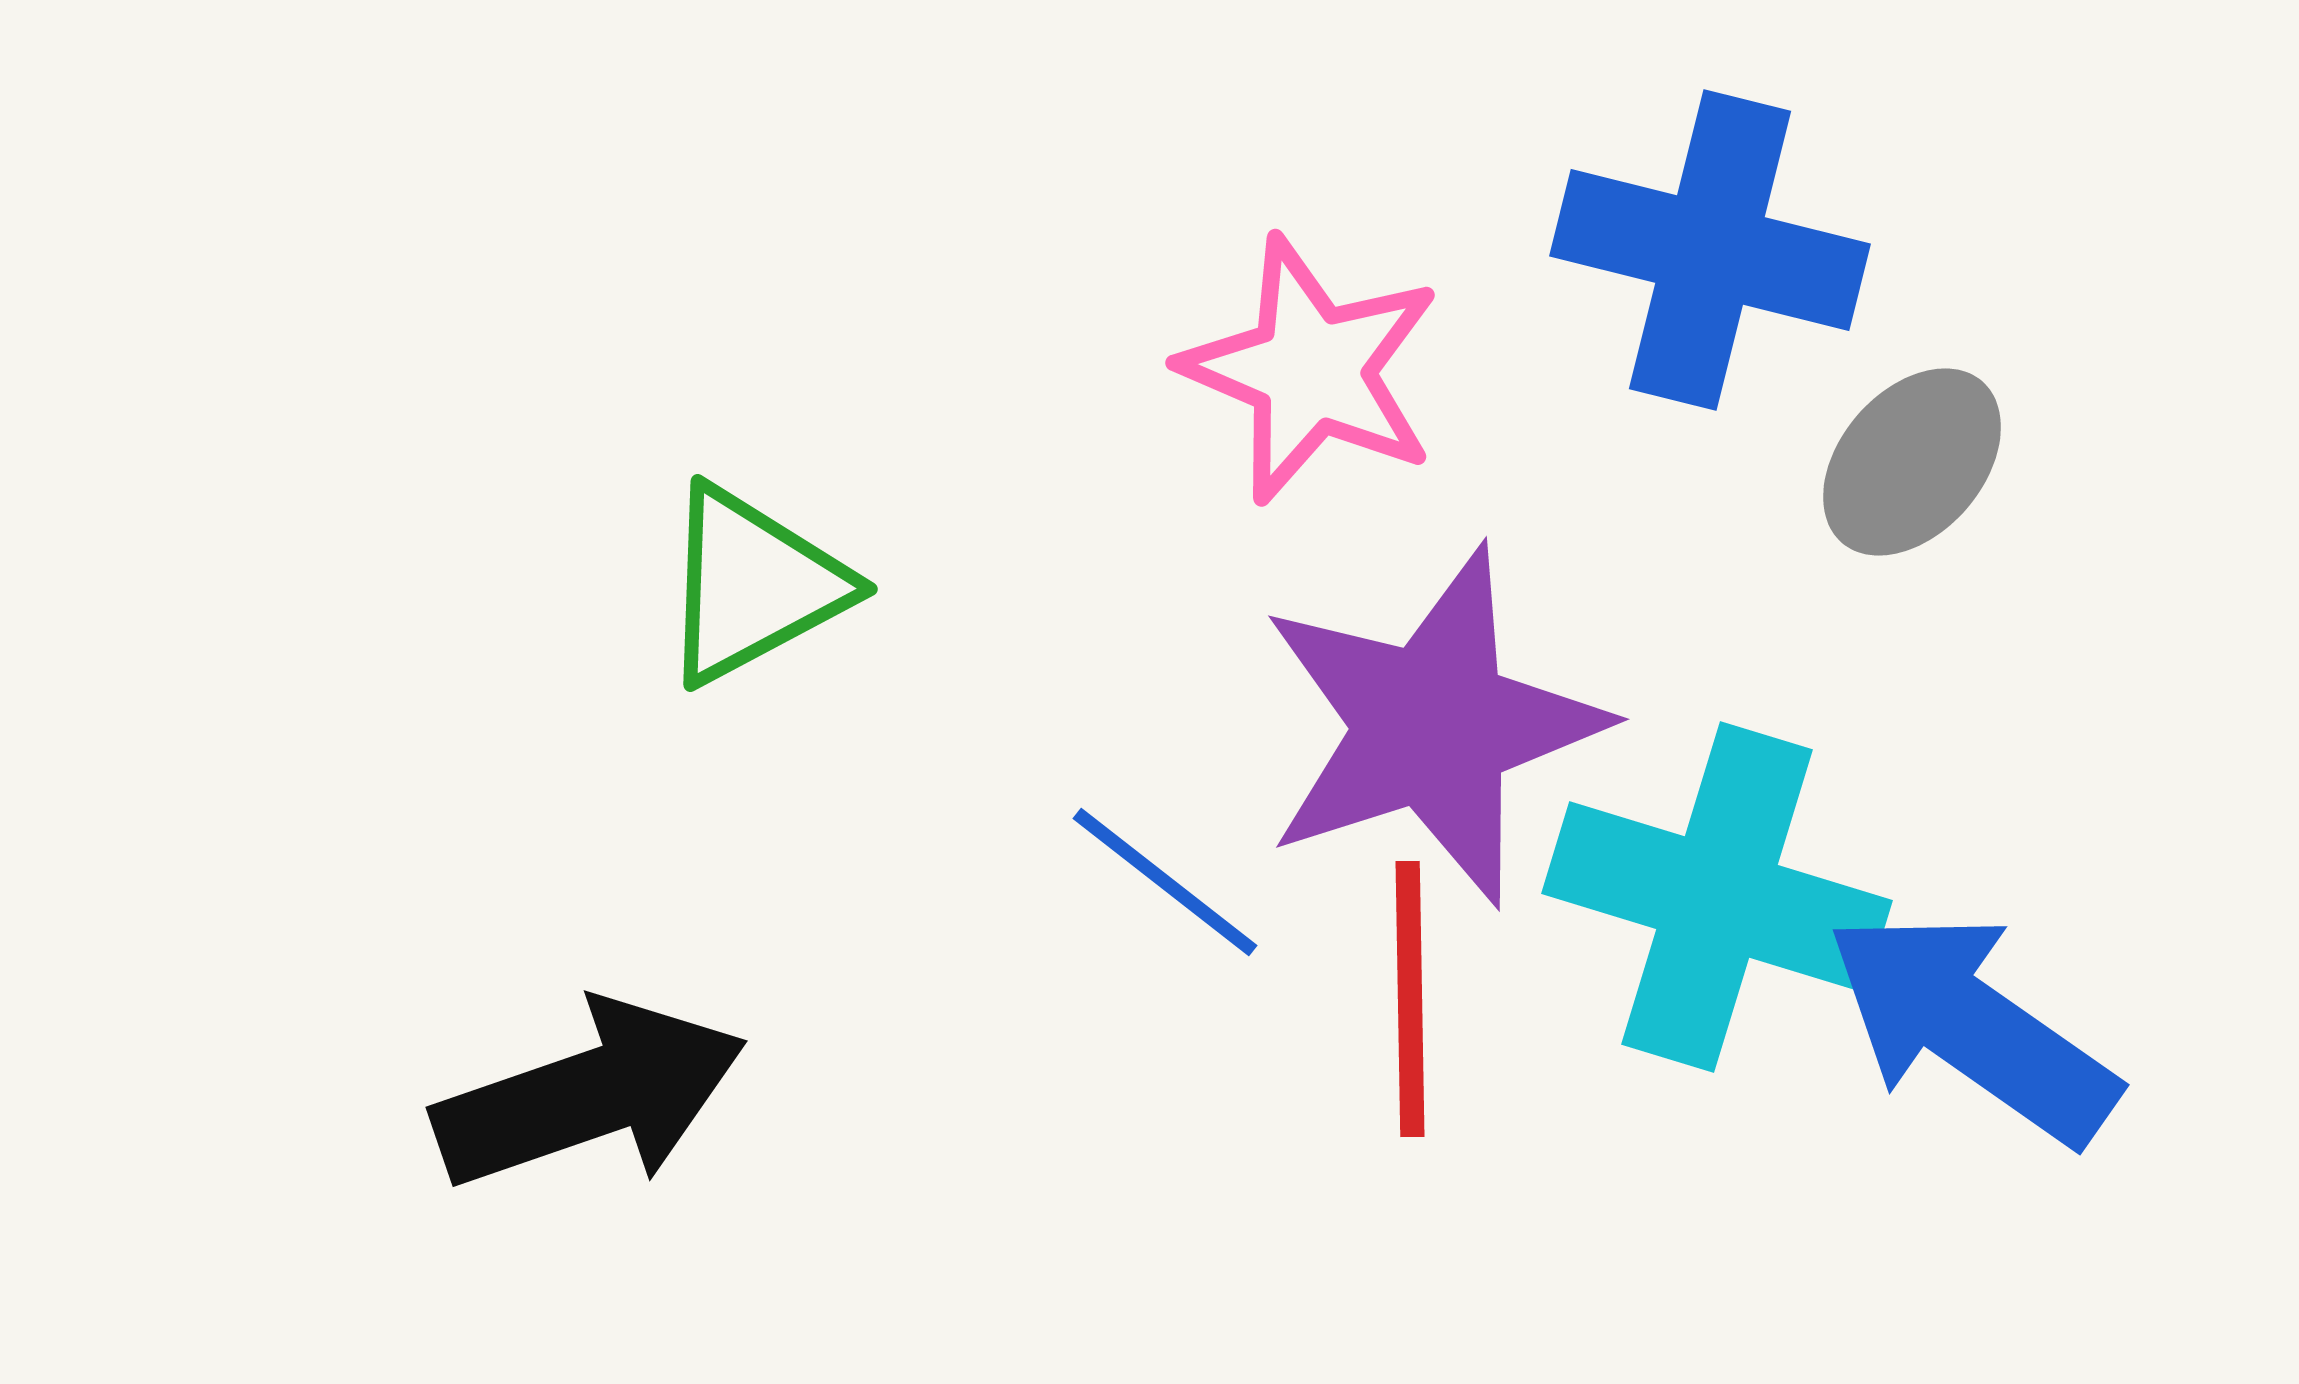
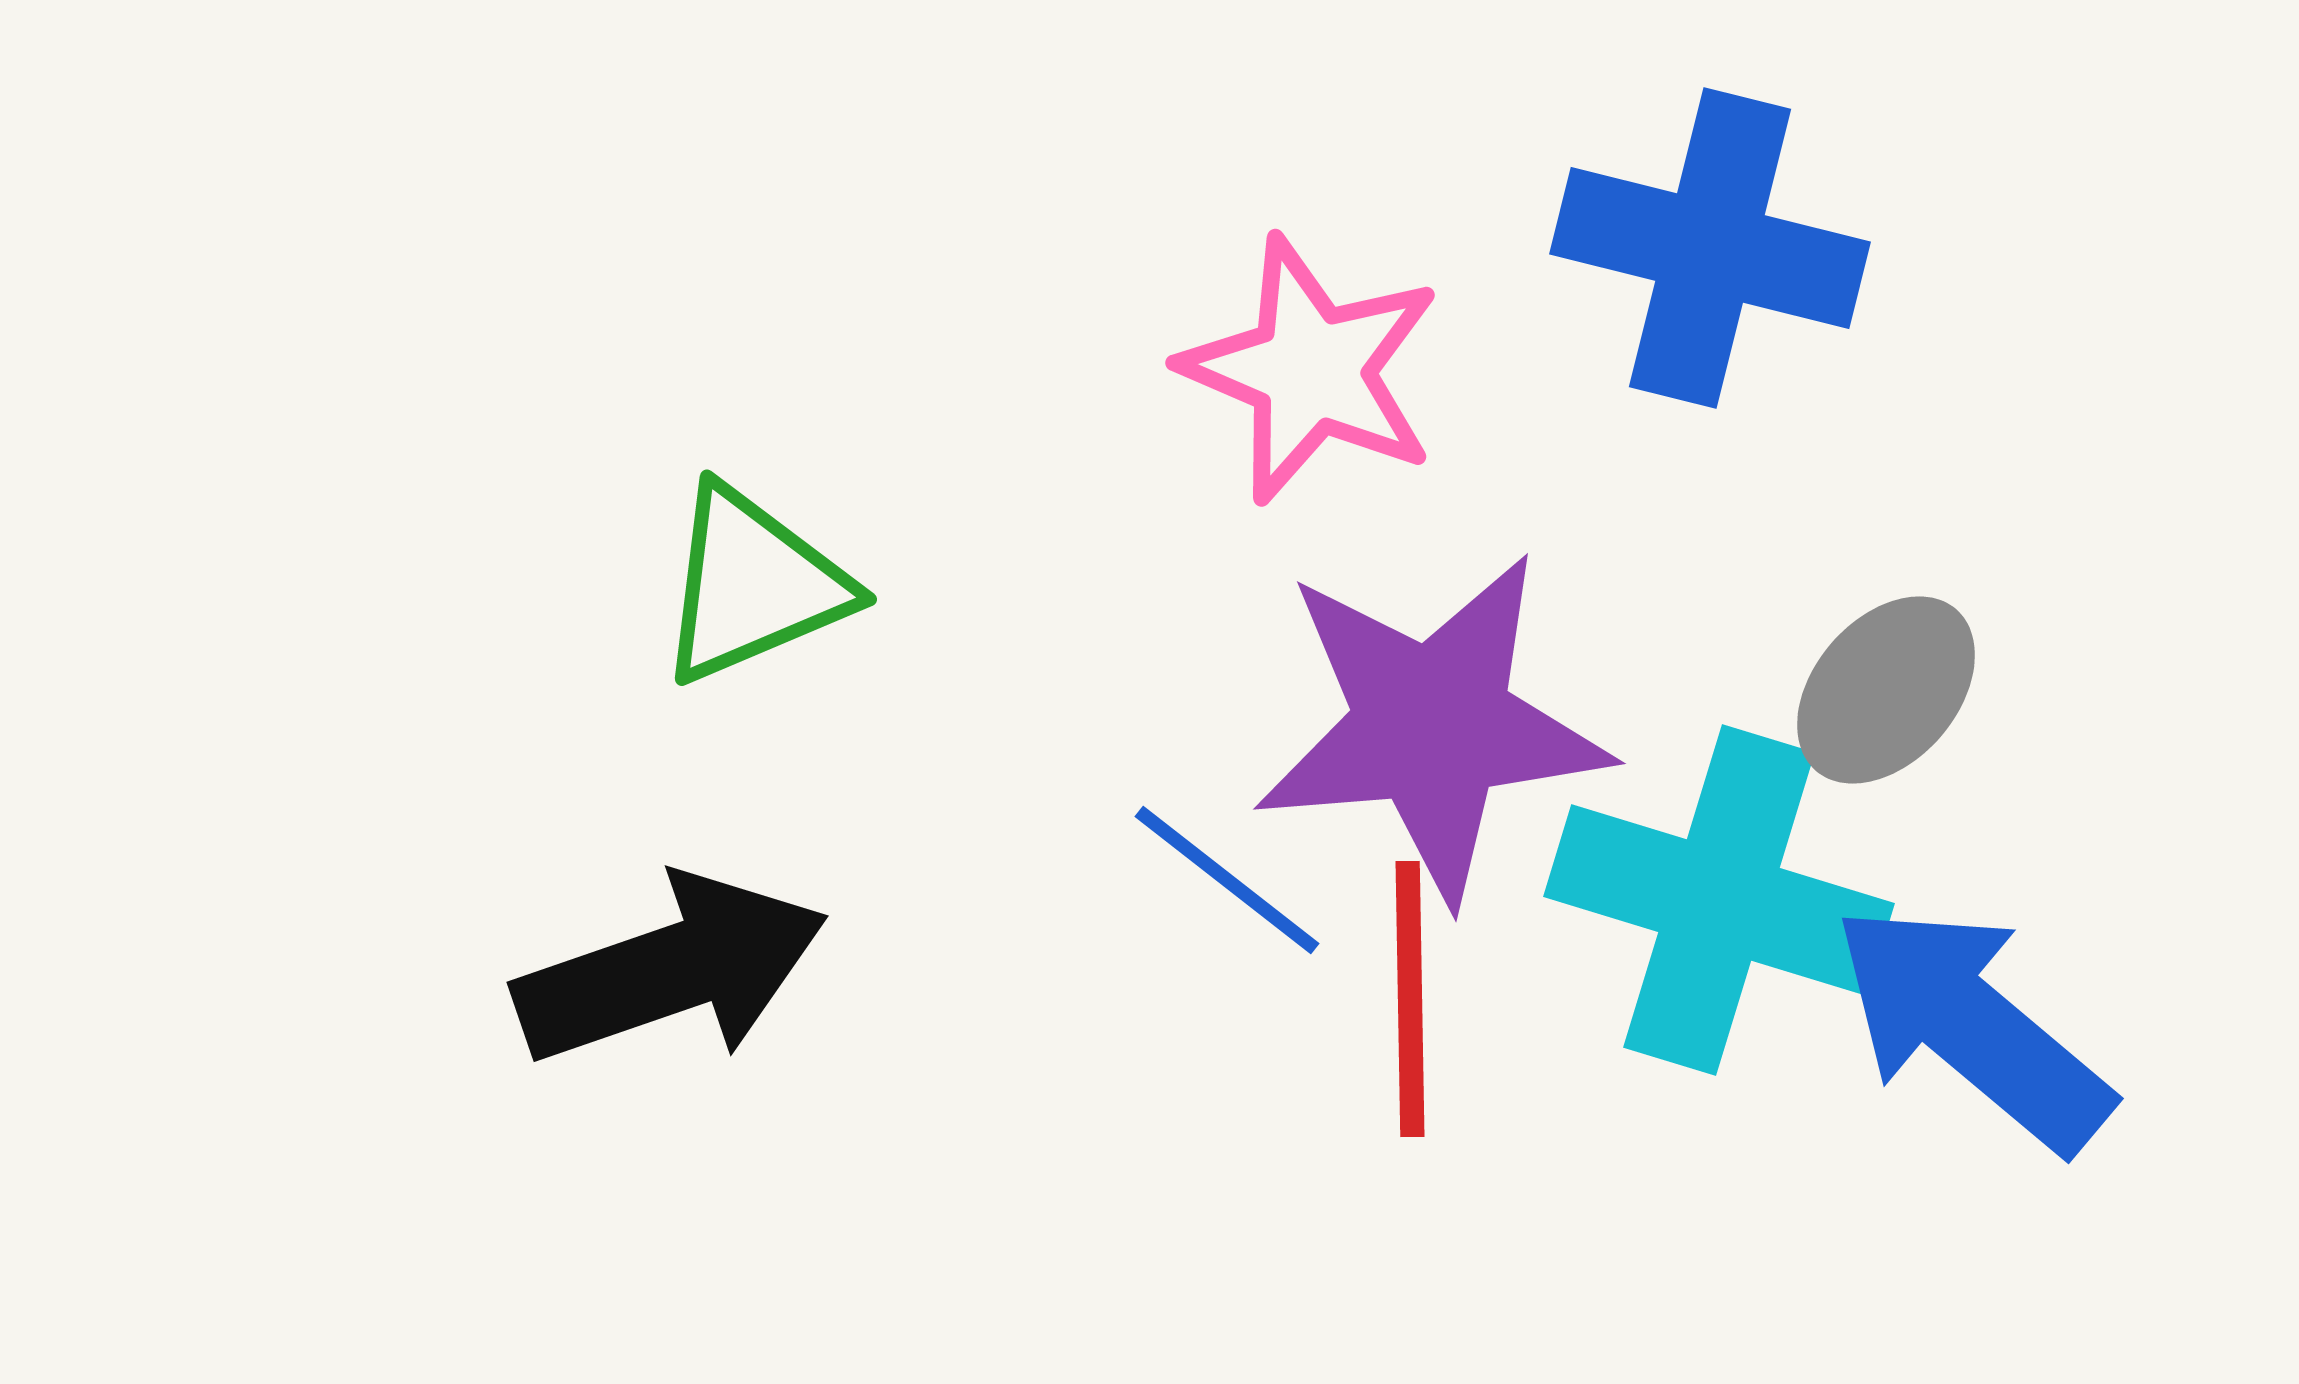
blue cross: moved 2 px up
gray ellipse: moved 26 px left, 228 px down
green triangle: rotated 5 degrees clockwise
purple star: rotated 13 degrees clockwise
blue line: moved 62 px right, 2 px up
cyan cross: moved 2 px right, 3 px down
blue arrow: rotated 5 degrees clockwise
black arrow: moved 81 px right, 125 px up
